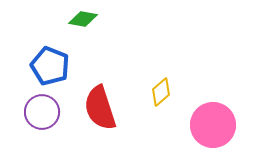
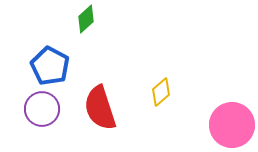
green diamond: moved 3 px right; rotated 52 degrees counterclockwise
blue pentagon: rotated 6 degrees clockwise
purple circle: moved 3 px up
pink circle: moved 19 px right
